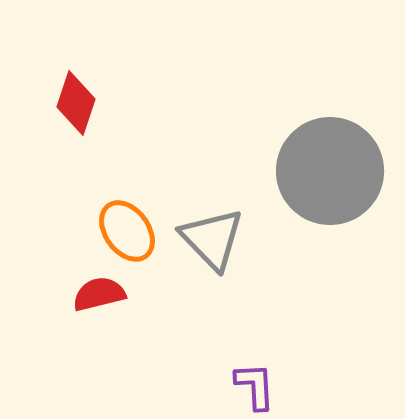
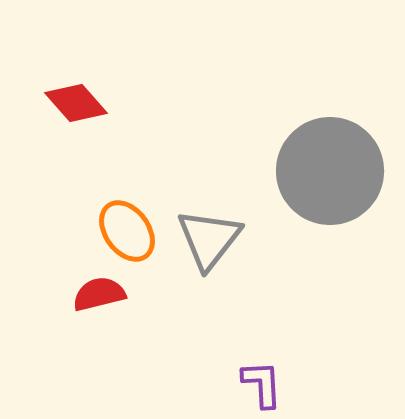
red diamond: rotated 60 degrees counterclockwise
gray triangle: moved 3 px left; rotated 22 degrees clockwise
purple L-shape: moved 7 px right, 2 px up
